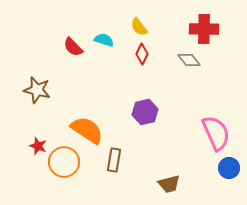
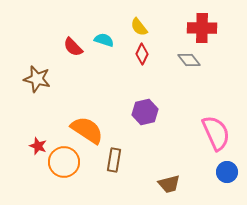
red cross: moved 2 px left, 1 px up
brown star: moved 11 px up
blue circle: moved 2 px left, 4 px down
